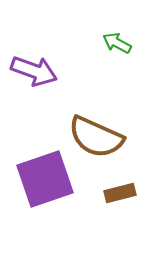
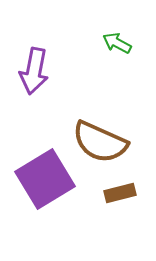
purple arrow: rotated 81 degrees clockwise
brown semicircle: moved 4 px right, 5 px down
purple square: rotated 12 degrees counterclockwise
